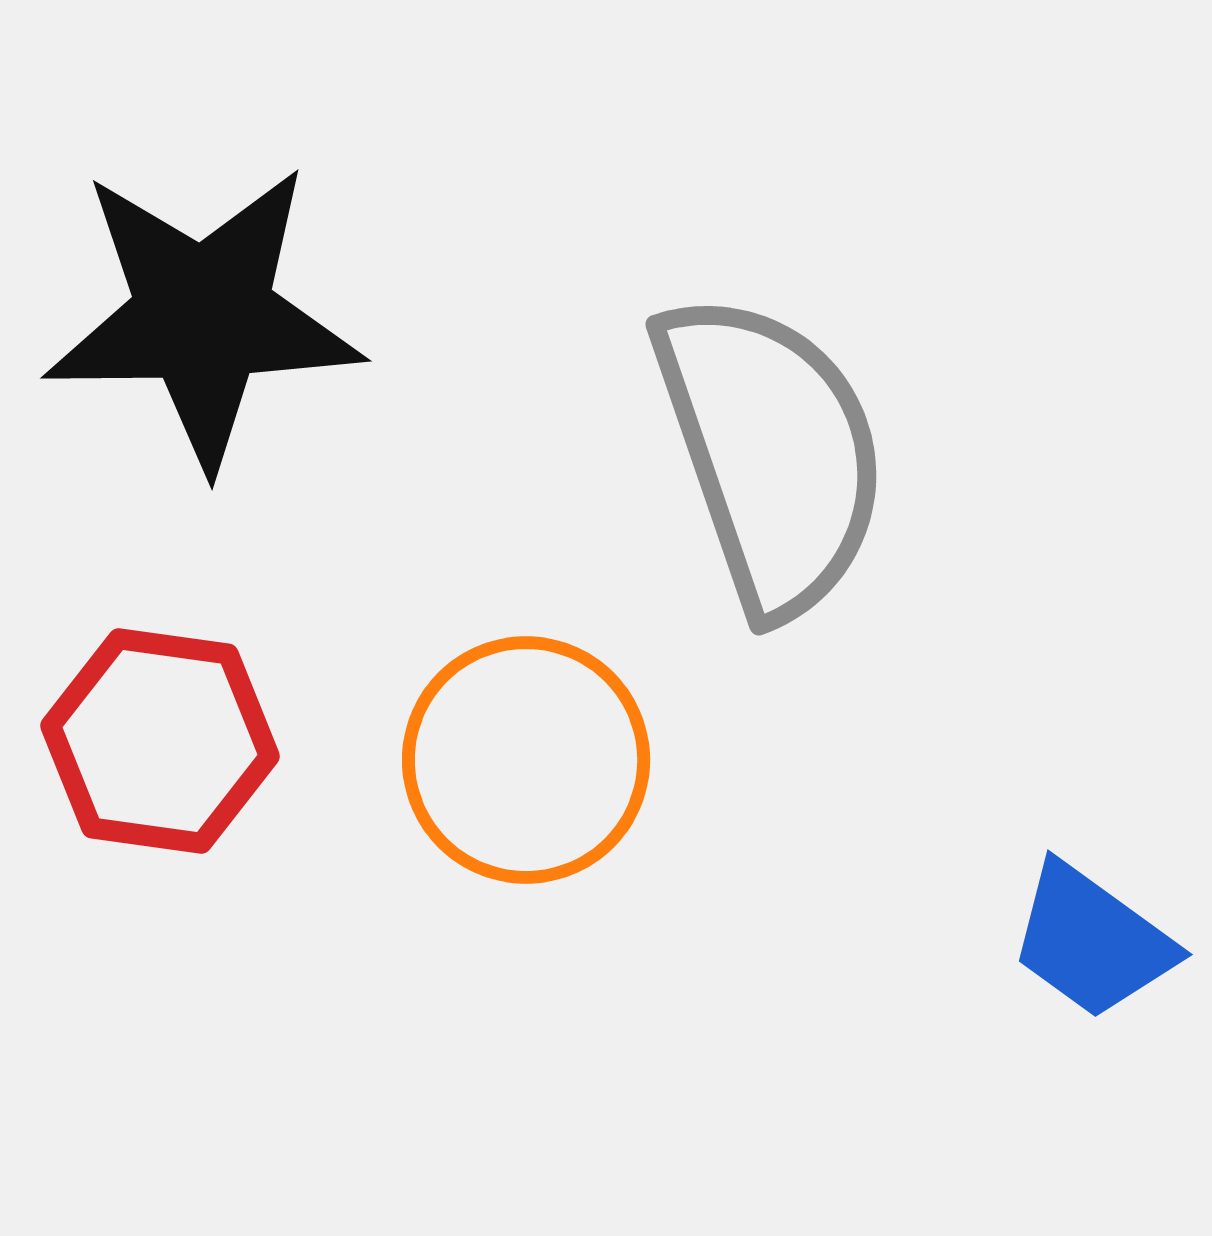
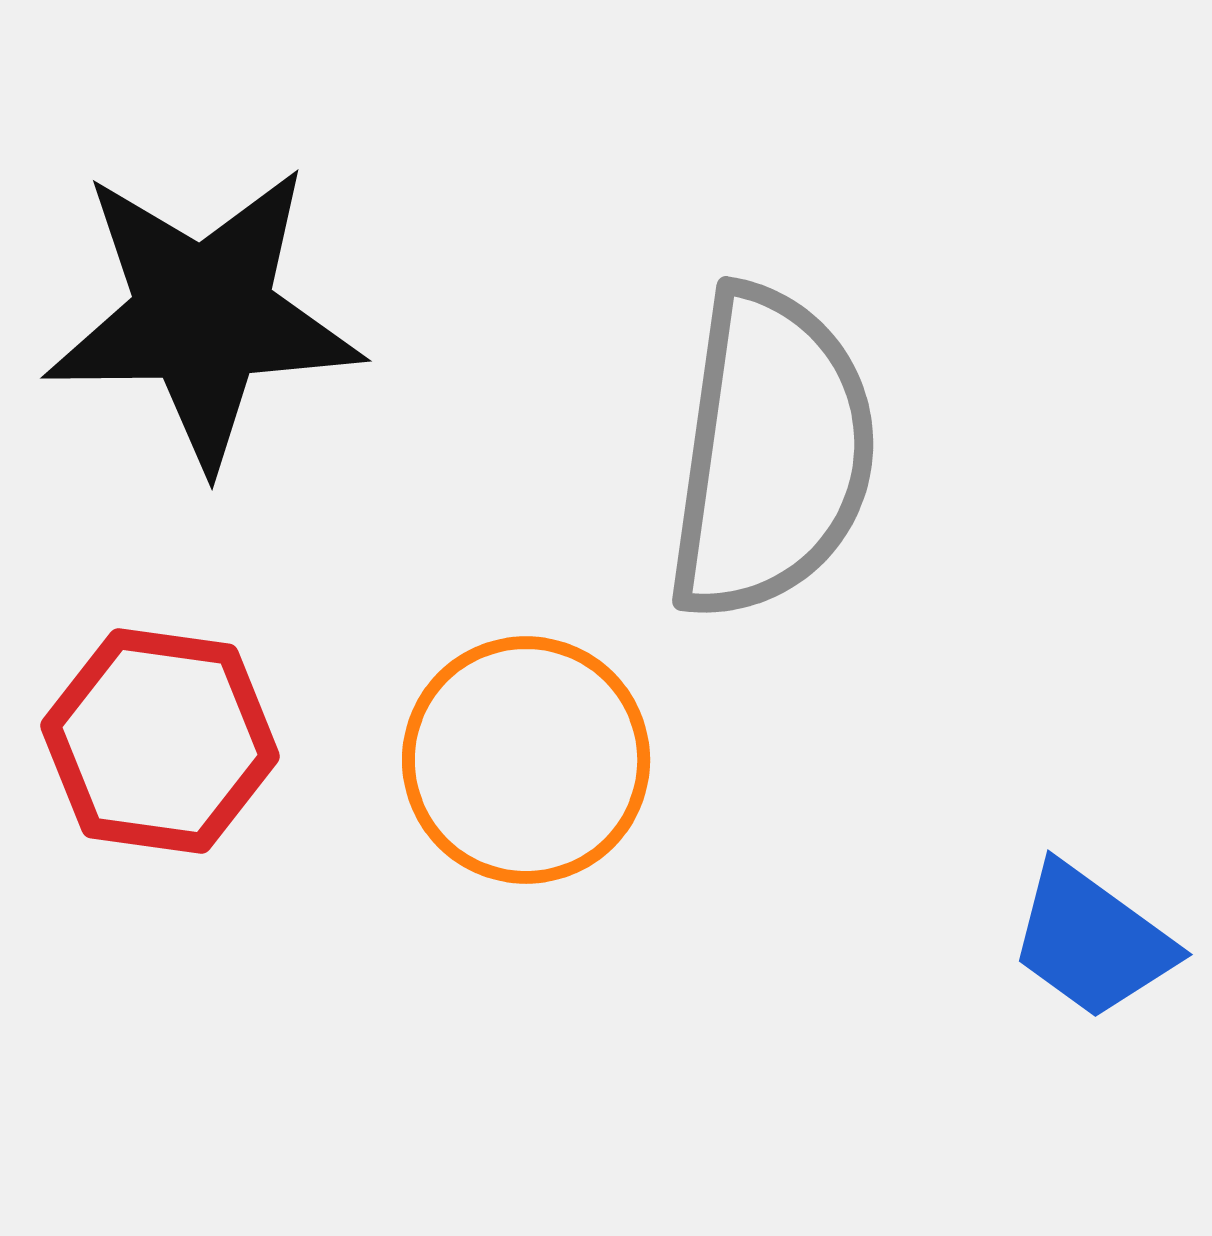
gray semicircle: rotated 27 degrees clockwise
